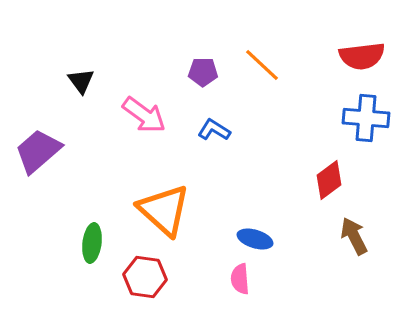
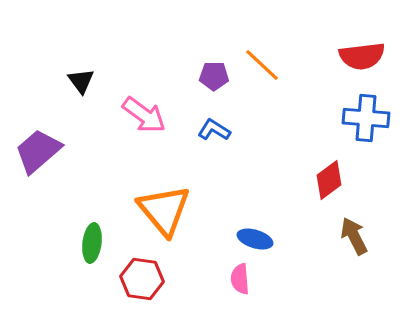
purple pentagon: moved 11 px right, 4 px down
orange triangle: rotated 8 degrees clockwise
red hexagon: moved 3 px left, 2 px down
